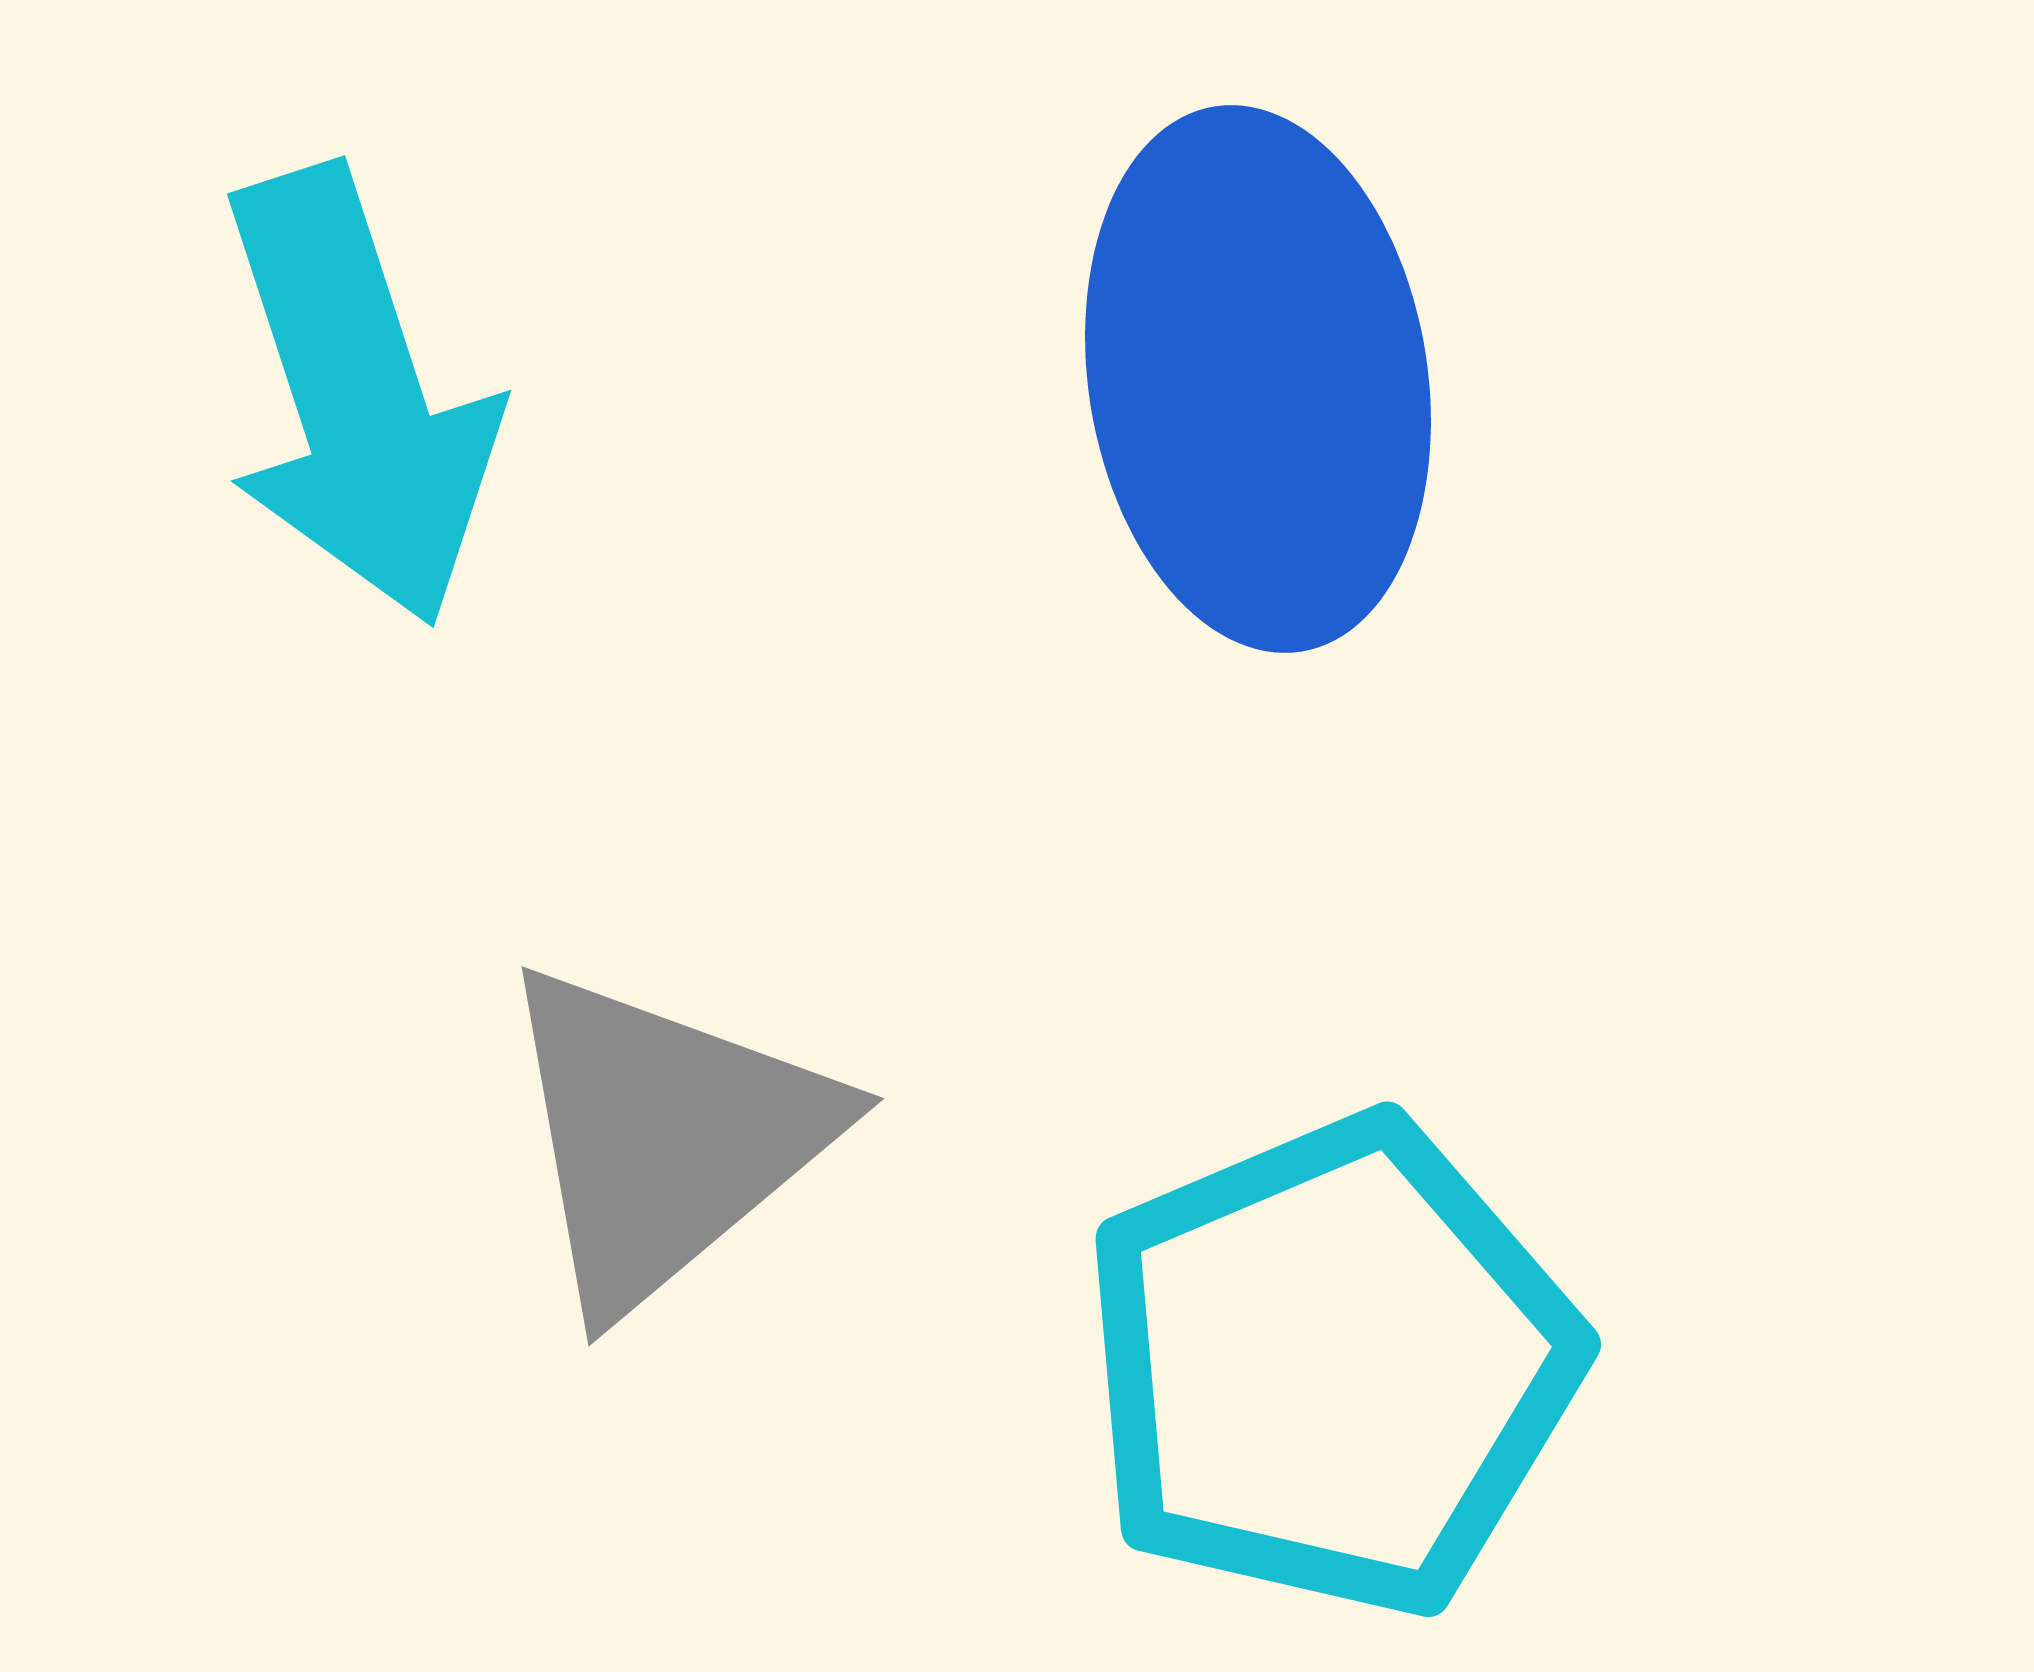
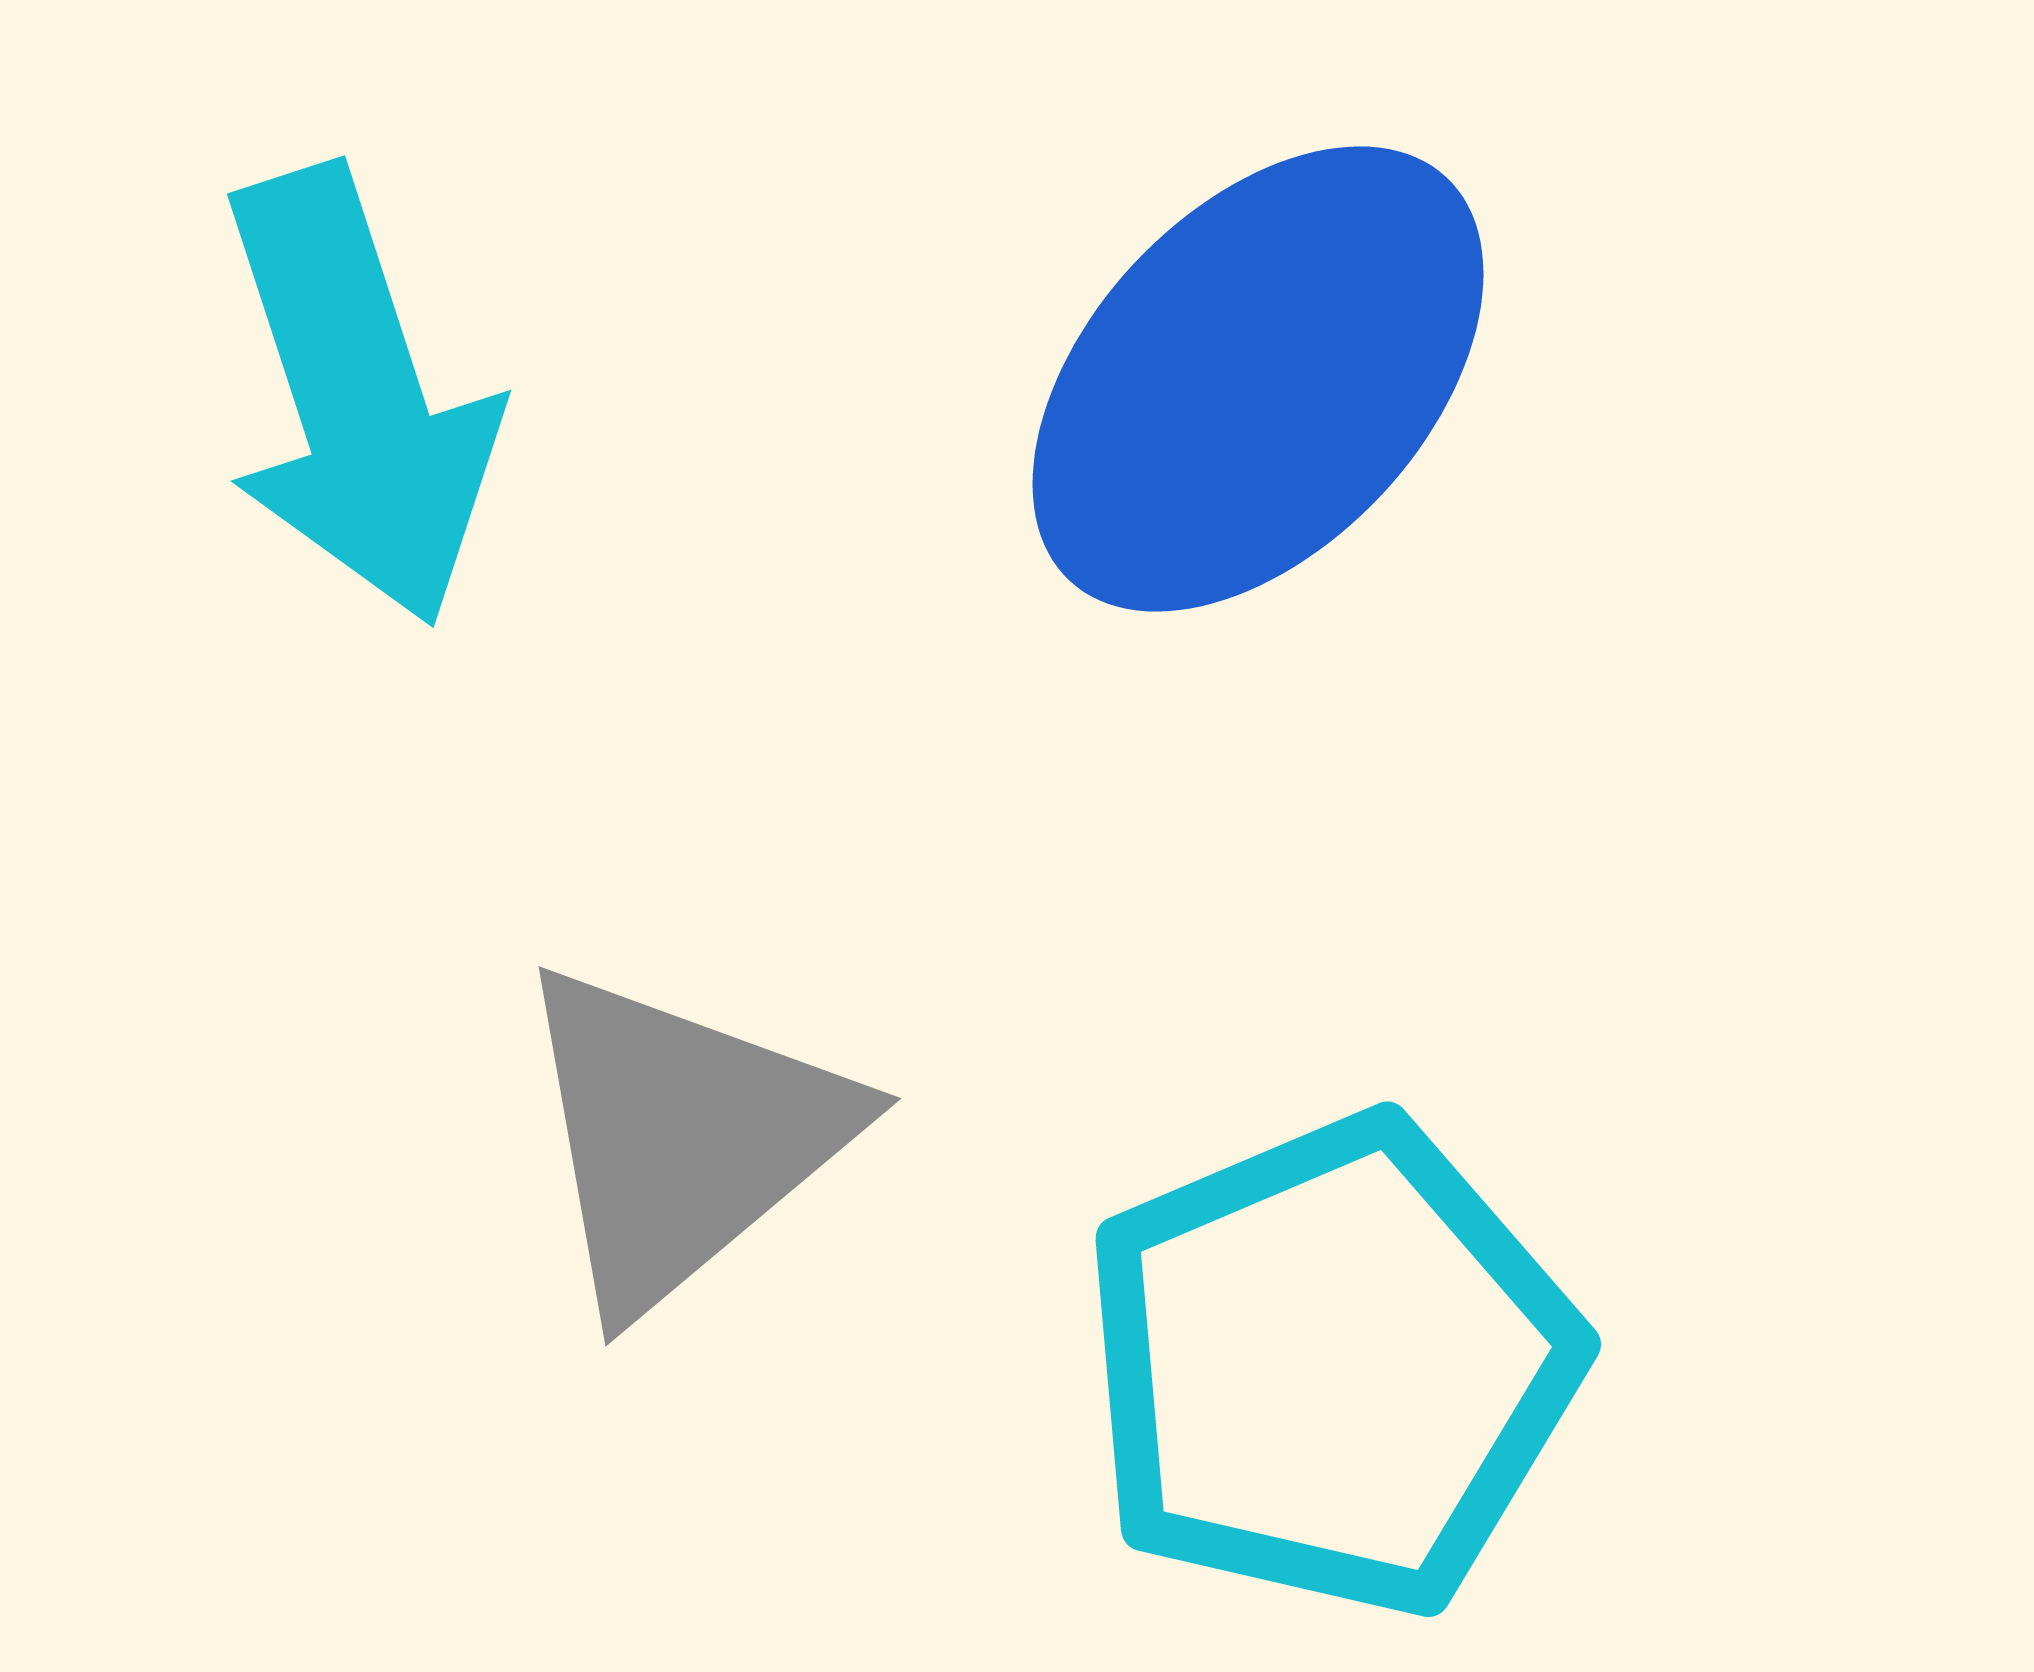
blue ellipse: rotated 52 degrees clockwise
gray triangle: moved 17 px right
